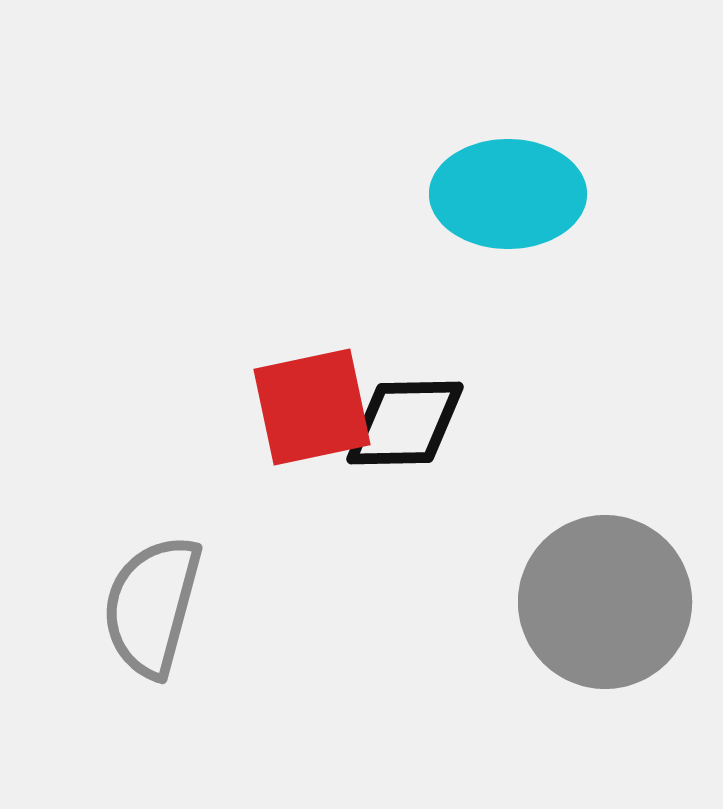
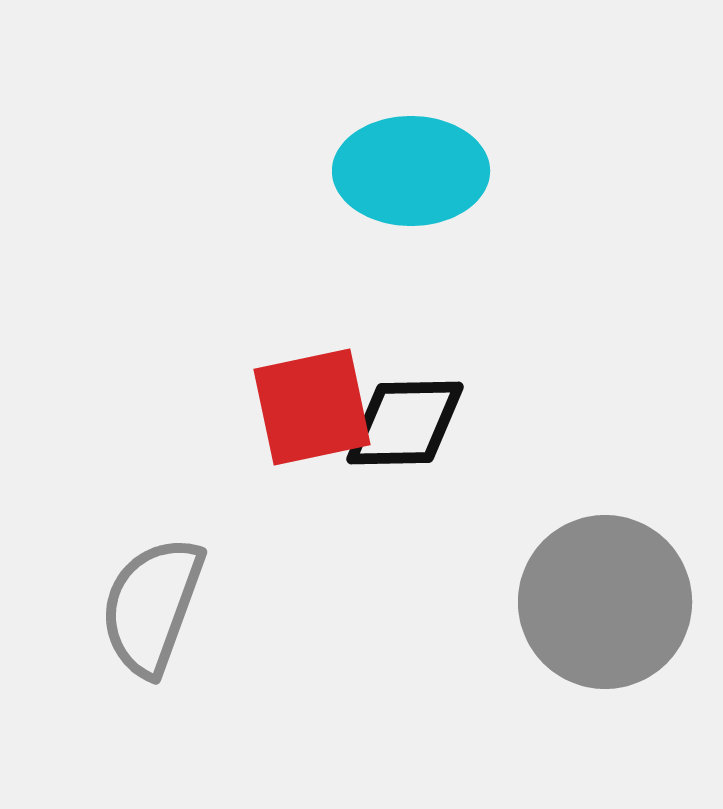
cyan ellipse: moved 97 px left, 23 px up
gray semicircle: rotated 5 degrees clockwise
